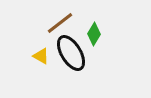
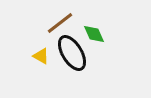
green diamond: rotated 55 degrees counterclockwise
black ellipse: moved 1 px right
